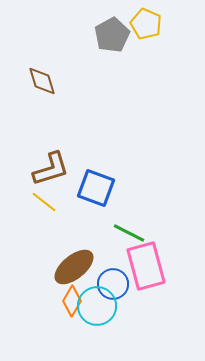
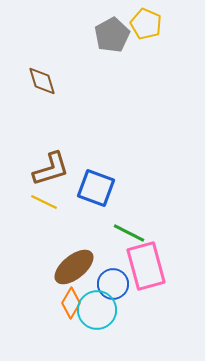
yellow line: rotated 12 degrees counterclockwise
orange diamond: moved 1 px left, 2 px down
cyan circle: moved 4 px down
